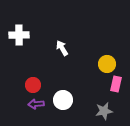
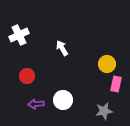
white cross: rotated 24 degrees counterclockwise
red circle: moved 6 px left, 9 px up
